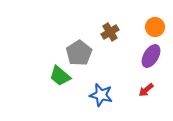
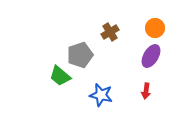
orange circle: moved 1 px down
gray pentagon: moved 1 px right, 2 px down; rotated 15 degrees clockwise
red arrow: moved 1 px down; rotated 42 degrees counterclockwise
